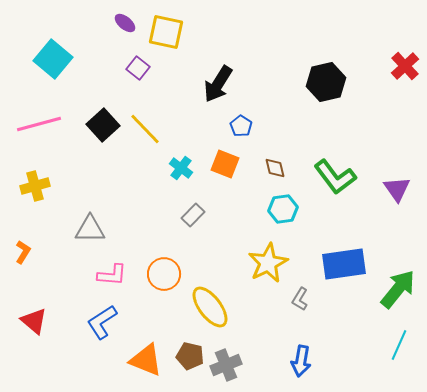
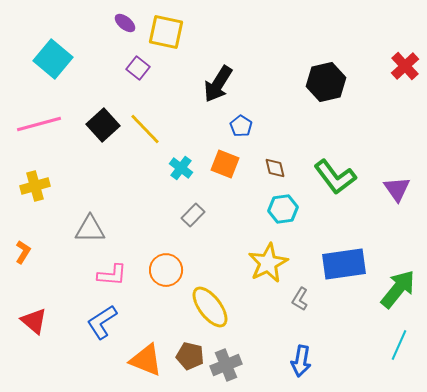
orange circle: moved 2 px right, 4 px up
